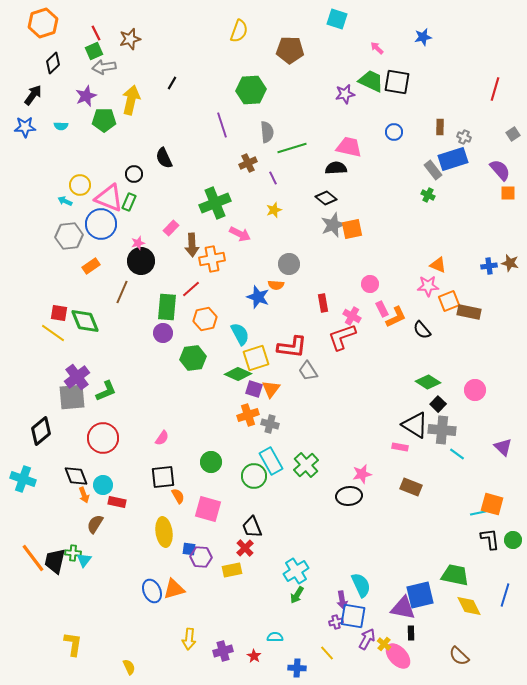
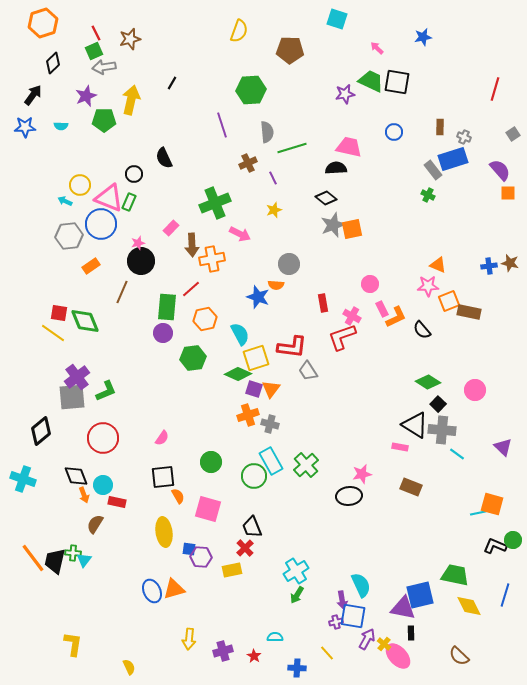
black L-shape at (490, 539): moved 5 px right, 7 px down; rotated 60 degrees counterclockwise
